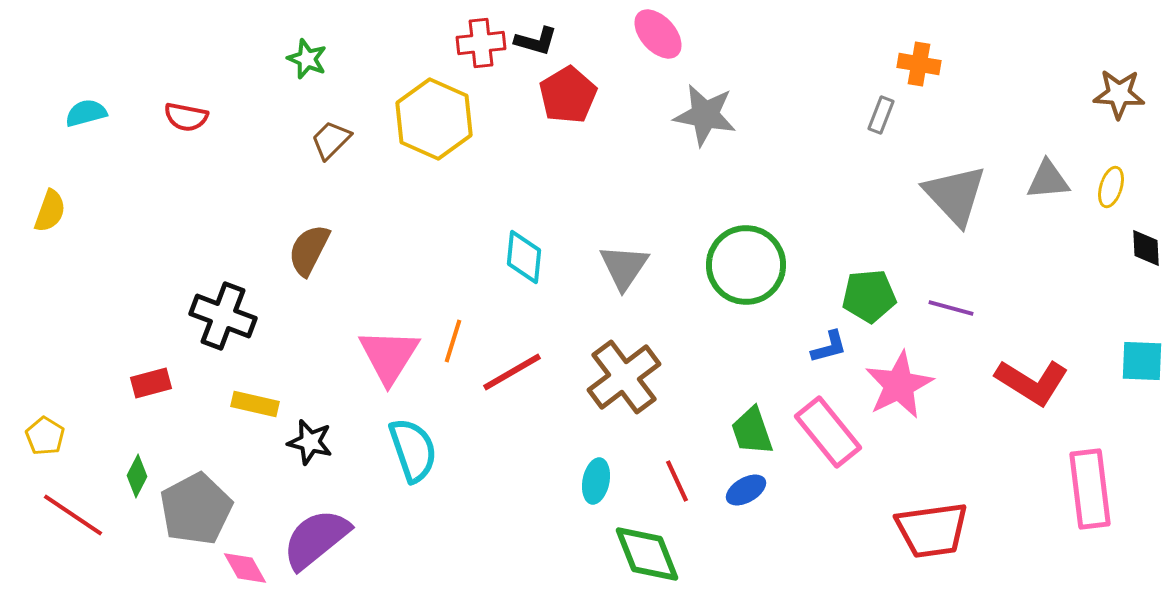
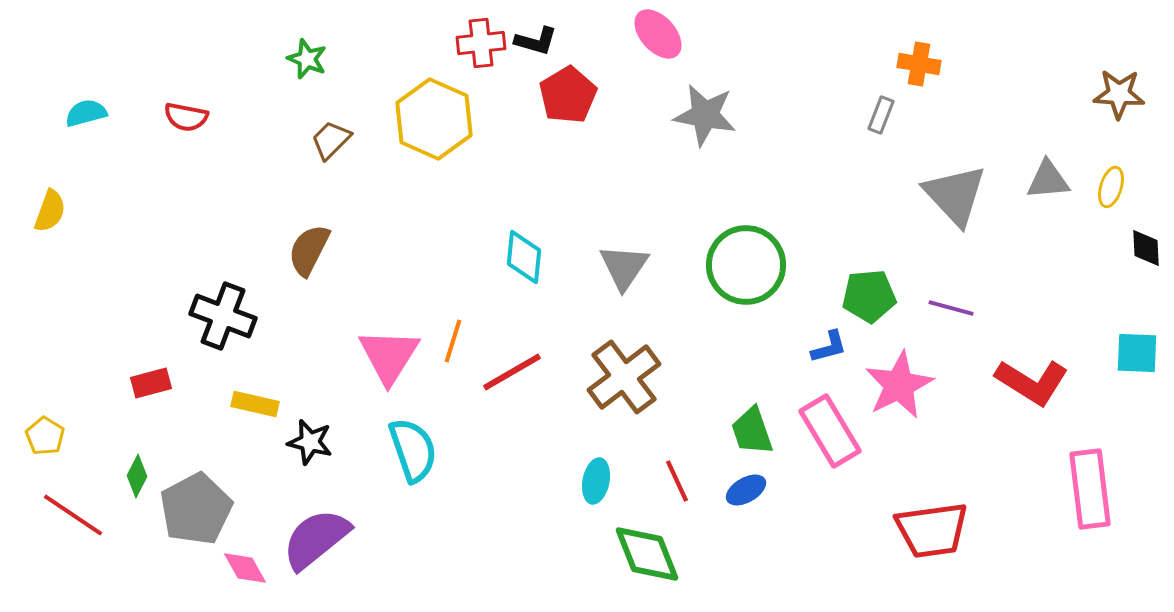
cyan square at (1142, 361): moved 5 px left, 8 px up
pink rectangle at (828, 432): moved 2 px right, 1 px up; rotated 8 degrees clockwise
